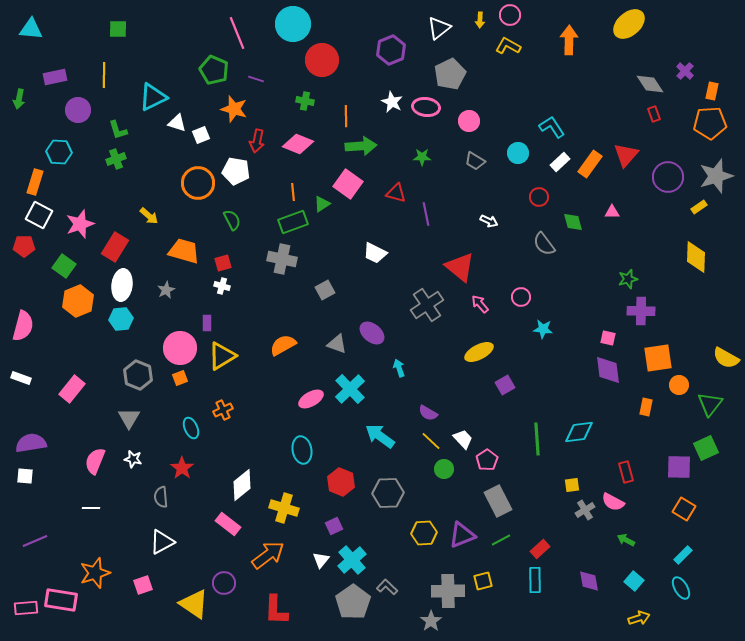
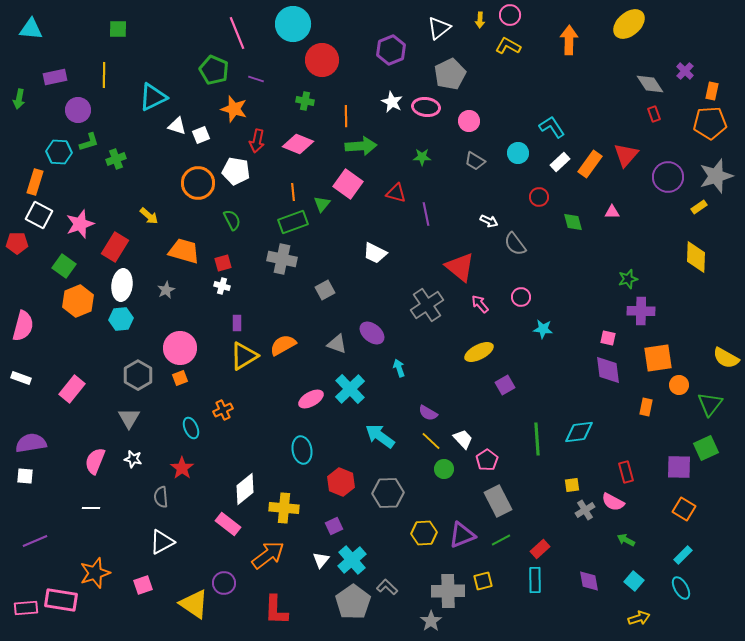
white triangle at (177, 123): moved 3 px down
green L-shape at (118, 130): moved 29 px left, 12 px down; rotated 90 degrees counterclockwise
green triangle at (322, 204): rotated 18 degrees counterclockwise
gray semicircle at (544, 244): moved 29 px left
red pentagon at (24, 246): moved 7 px left, 3 px up
purple rectangle at (207, 323): moved 30 px right
yellow triangle at (222, 356): moved 22 px right
gray hexagon at (138, 375): rotated 8 degrees clockwise
white diamond at (242, 485): moved 3 px right, 4 px down
yellow cross at (284, 508): rotated 12 degrees counterclockwise
